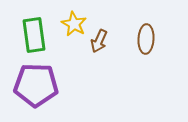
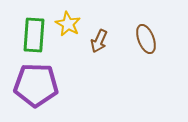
yellow star: moved 6 px left
green rectangle: rotated 12 degrees clockwise
brown ellipse: rotated 24 degrees counterclockwise
